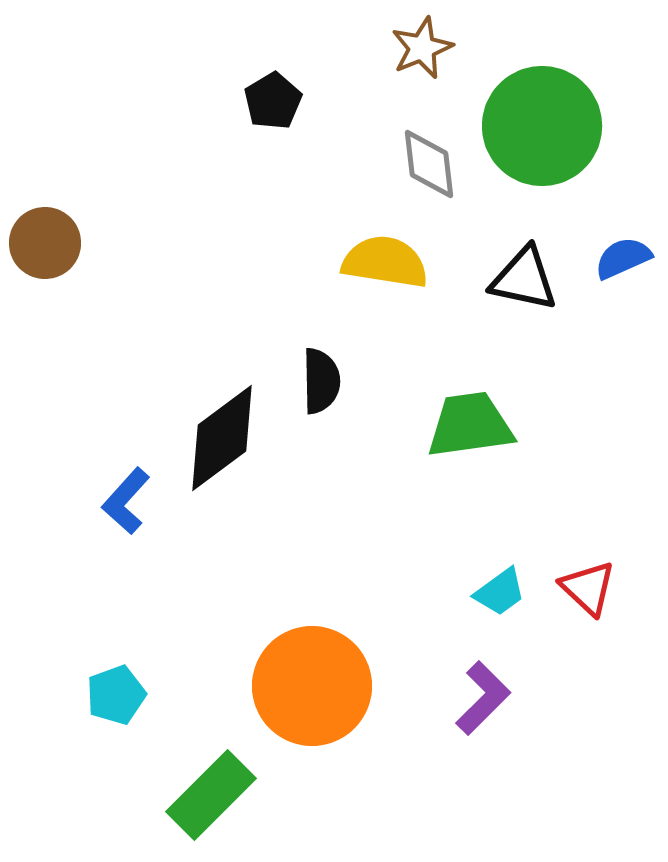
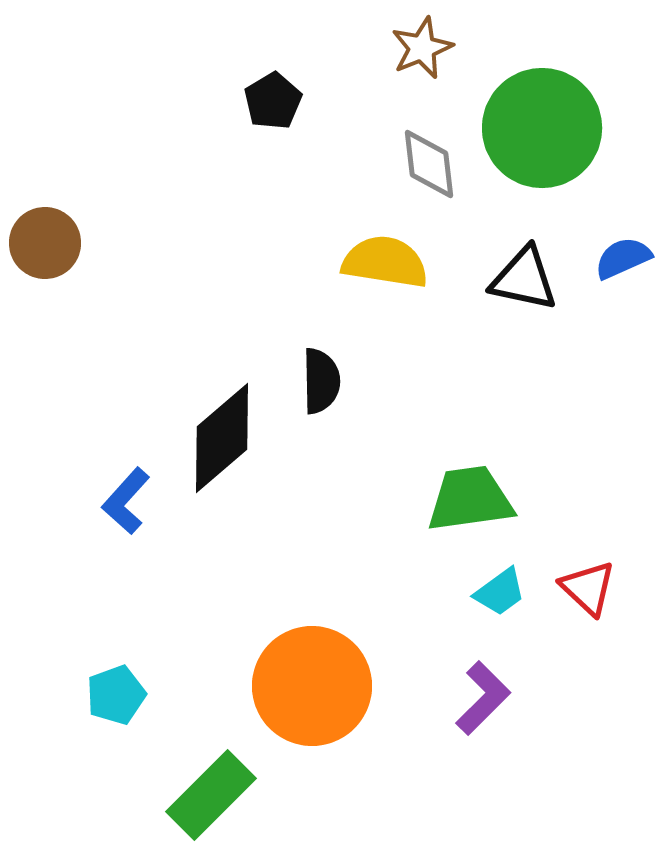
green circle: moved 2 px down
green trapezoid: moved 74 px down
black diamond: rotated 4 degrees counterclockwise
